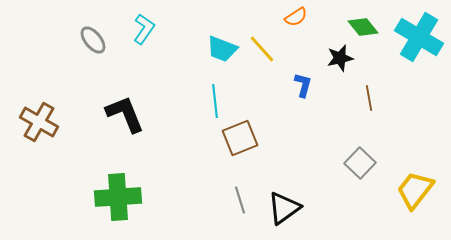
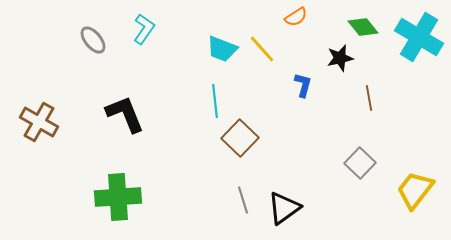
brown square: rotated 24 degrees counterclockwise
gray line: moved 3 px right
